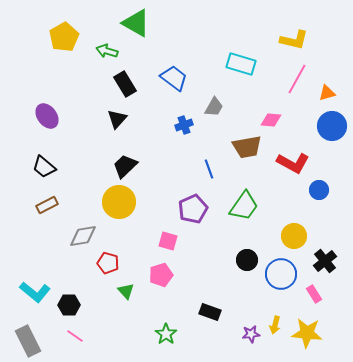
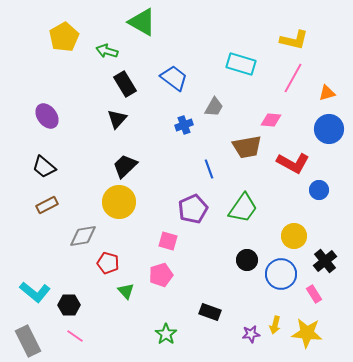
green triangle at (136, 23): moved 6 px right, 1 px up
pink line at (297, 79): moved 4 px left, 1 px up
blue circle at (332, 126): moved 3 px left, 3 px down
green trapezoid at (244, 206): moved 1 px left, 2 px down
